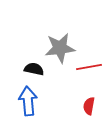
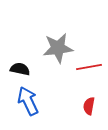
gray star: moved 2 px left
black semicircle: moved 14 px left
blue arrow: rotated 20 degrees counterclockwise
